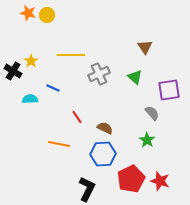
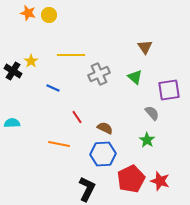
yellow circle: moved 2 px right
cyan semicircle: moved 18 px left, 24 px down
